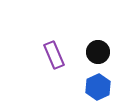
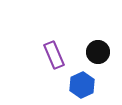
blue hexagon: moved 16 px left, 2 px up
